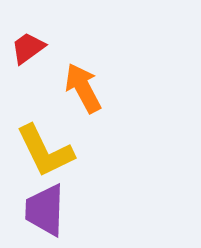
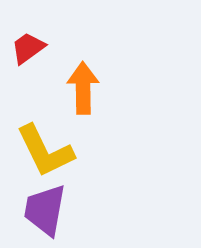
orange arrow: rotated 27 degrees clockwise
purple trapezoid: rotated 8 degrees clockwise
